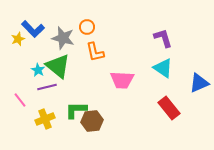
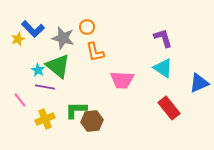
purple line: moved 2 px left; rotated 24 degrees clockwise
